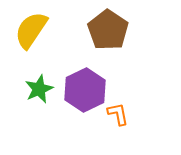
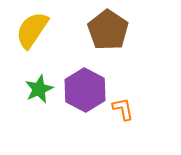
yellow semicircle: moved 1 px right
purple hexagon: rotated 6 degrees counterclockwise
orange L-shape: moved 5 px right, 5 px up
